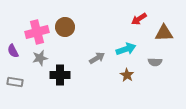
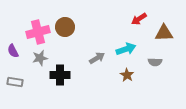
pink cross: moved 1 px right
